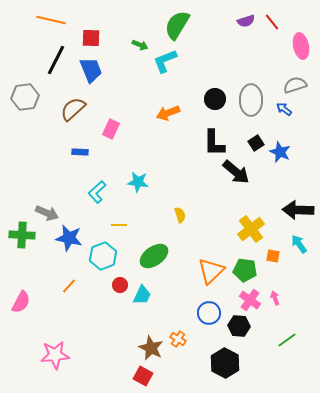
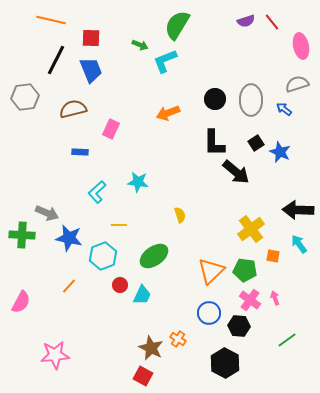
gray semicircle at (295, 85): moved 2 px right, 1 px up
brown semicircle at (73, 109): rotated 28 degrees clockwise
